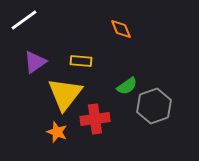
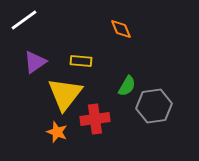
green semicircle: rotated 25 degrees counterclockwise
gray hexagon: rotated 12 degrees clockwise
